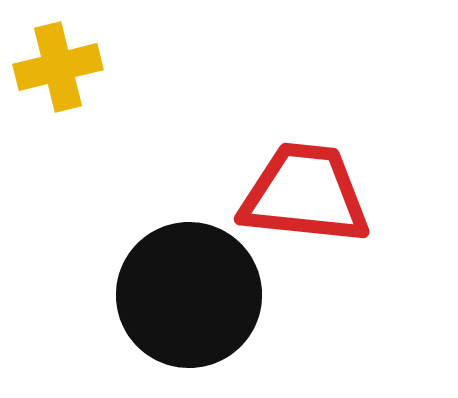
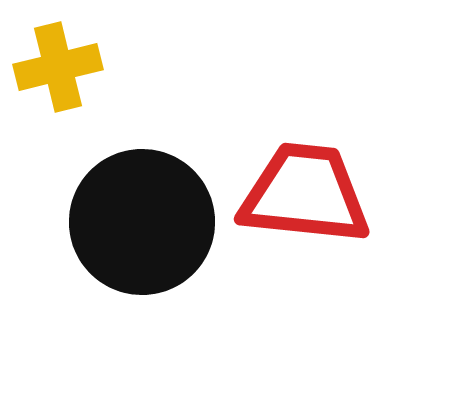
black circle: moved 47 px left, 73 px up
